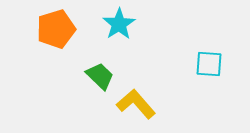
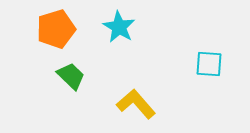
cyan star: moved 3 px down; rotated 8 degrees counterclockwise
green trapezoid: moved 29 px left
